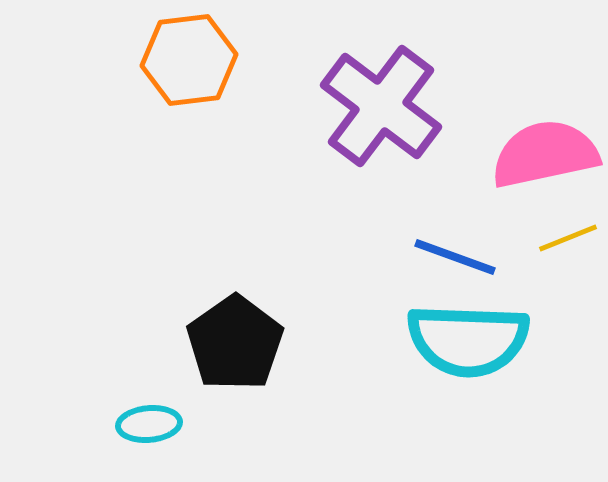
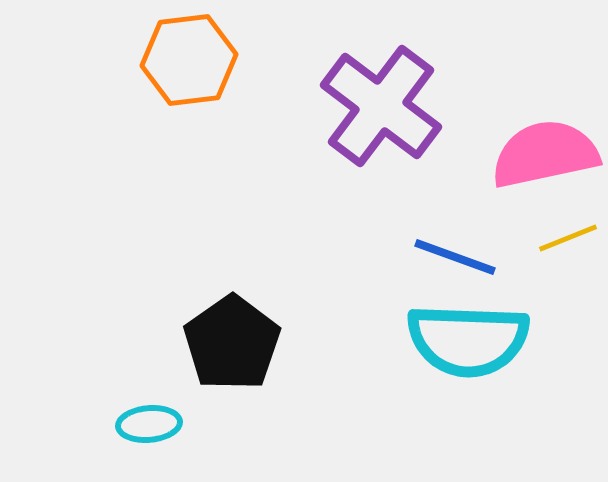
black pentagon: moved 3 px left
